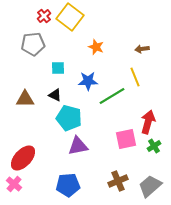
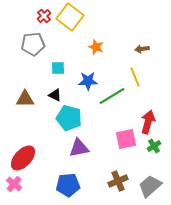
purple triangle: moved 1 px right, 2 px down
